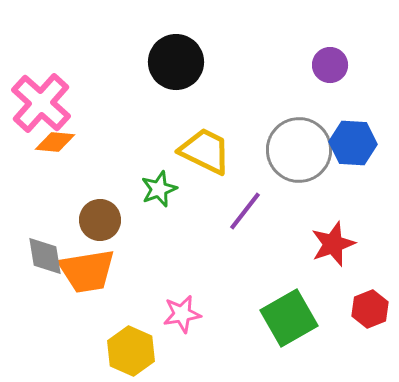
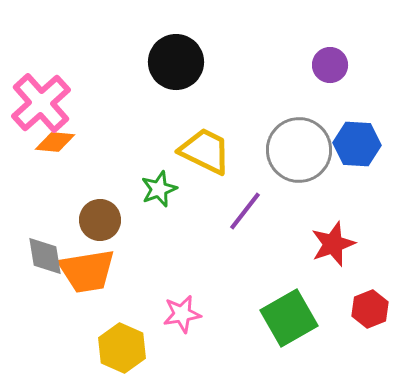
pink cross: rotated 6 degrees clockwise
blue hexagon: moved 4 px right, 1 px down
yellow hexagon: moved 9 px left, 3 px up
